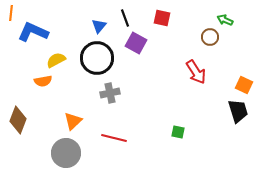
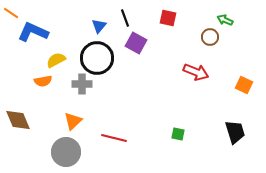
orange line: rotated 63 degrees counterclockwise
red square: moved 6 px right
red arrow: rotated 35 degrees counterclockwise
gray cross: moved 28 px left, 9 px up; rotated 12 degrees clockwise
black trapezoid: moved 3 px left, 21 px down
brown diamond: rotated 44 degrees counterclockwise
green square: moved 2 px down
gray circle: moved 1 px up
